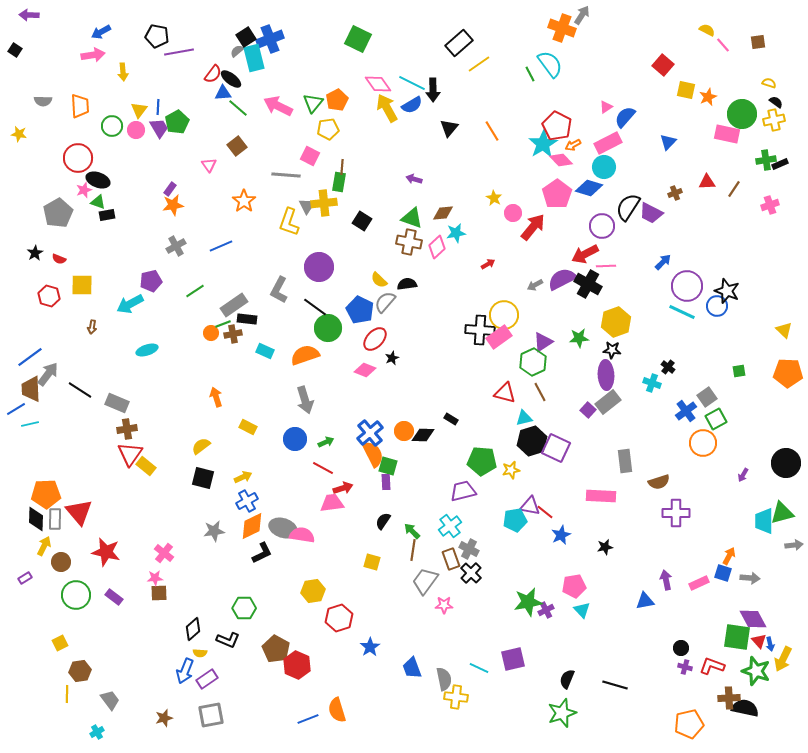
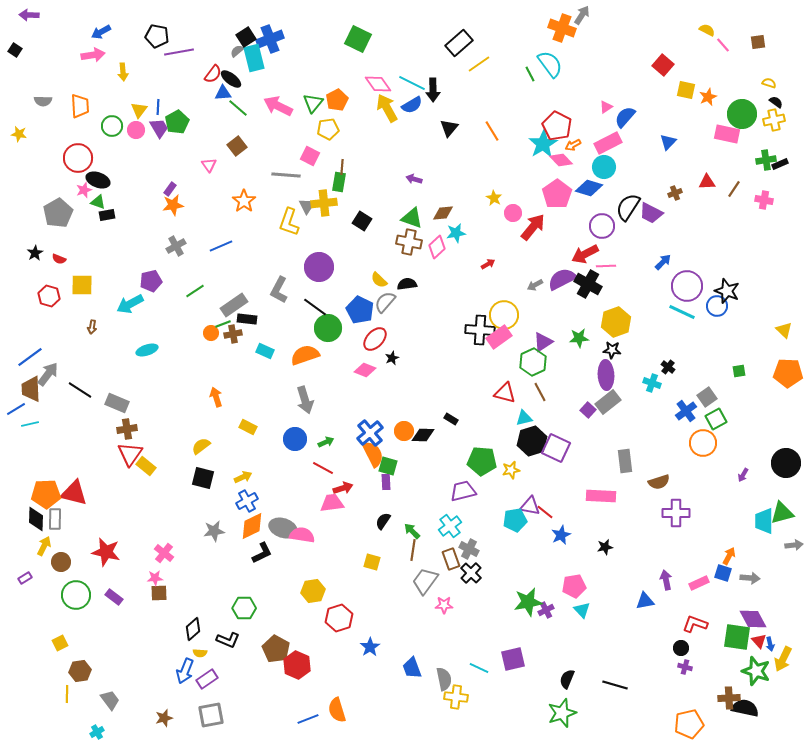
pink cross at (770, 205): moved 6 px left, 5 px up; rotated 30 degrees clockwise
red triangle at (79, 512): moved 5 px left, 19 px up; rotated 36 degrees counterclockwise
red L-shape at (712, 666): moved 17 px left, 42 px up
